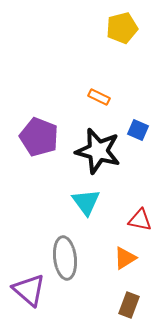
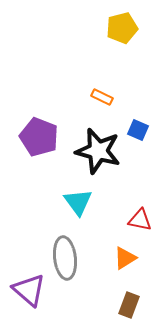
orange rectangle: moved 3 px right
cyan triangle: moved 8 px left
